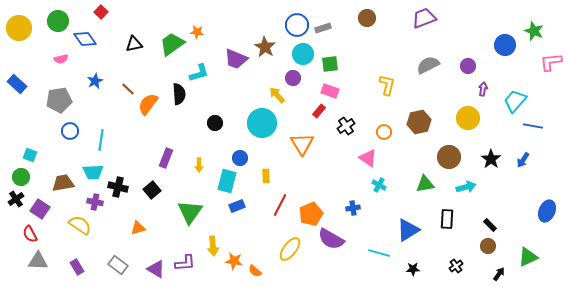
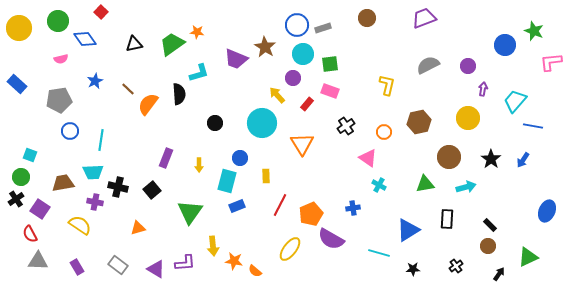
red rectangle at (319, 111): moved 12 px left, 7 px up
